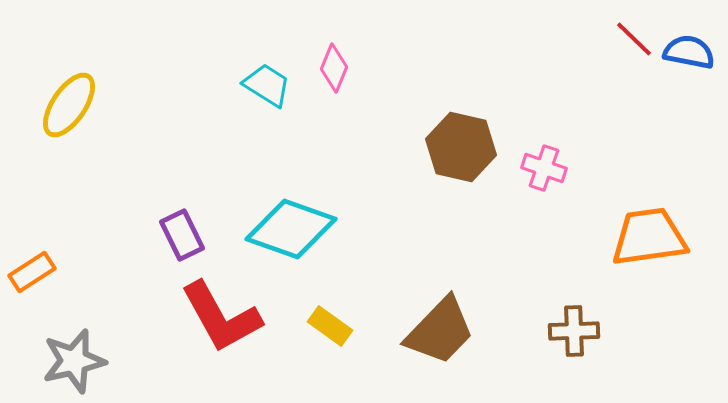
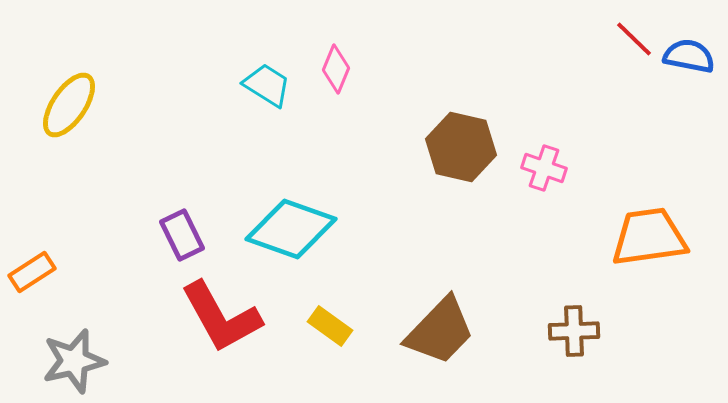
blue semicircle: moved 4 px down
pink diamond: moved 2 px right, 1 px down
